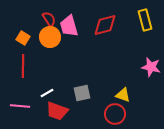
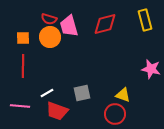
red semicircle: rotated 140 degrees clockwise
red diamond: moved 1 px up
orange square: rotated 32 degrees counterclockwise
pink star: moved 2 px down
